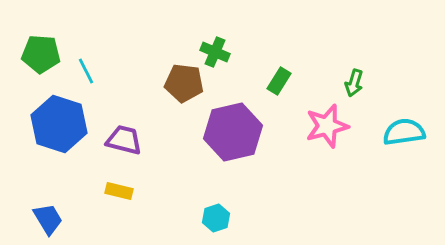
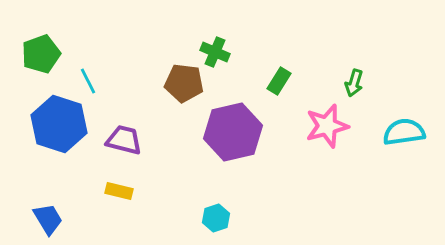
green pentagon: rotated 24 degrees counterclockwise
cyan line: moved 2 px right, 10 px down
